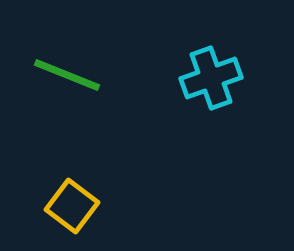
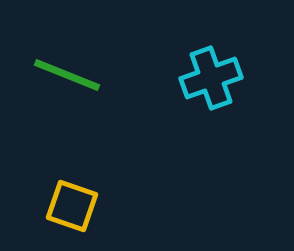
yellow square: rotated 18 degrees counterclockwise
